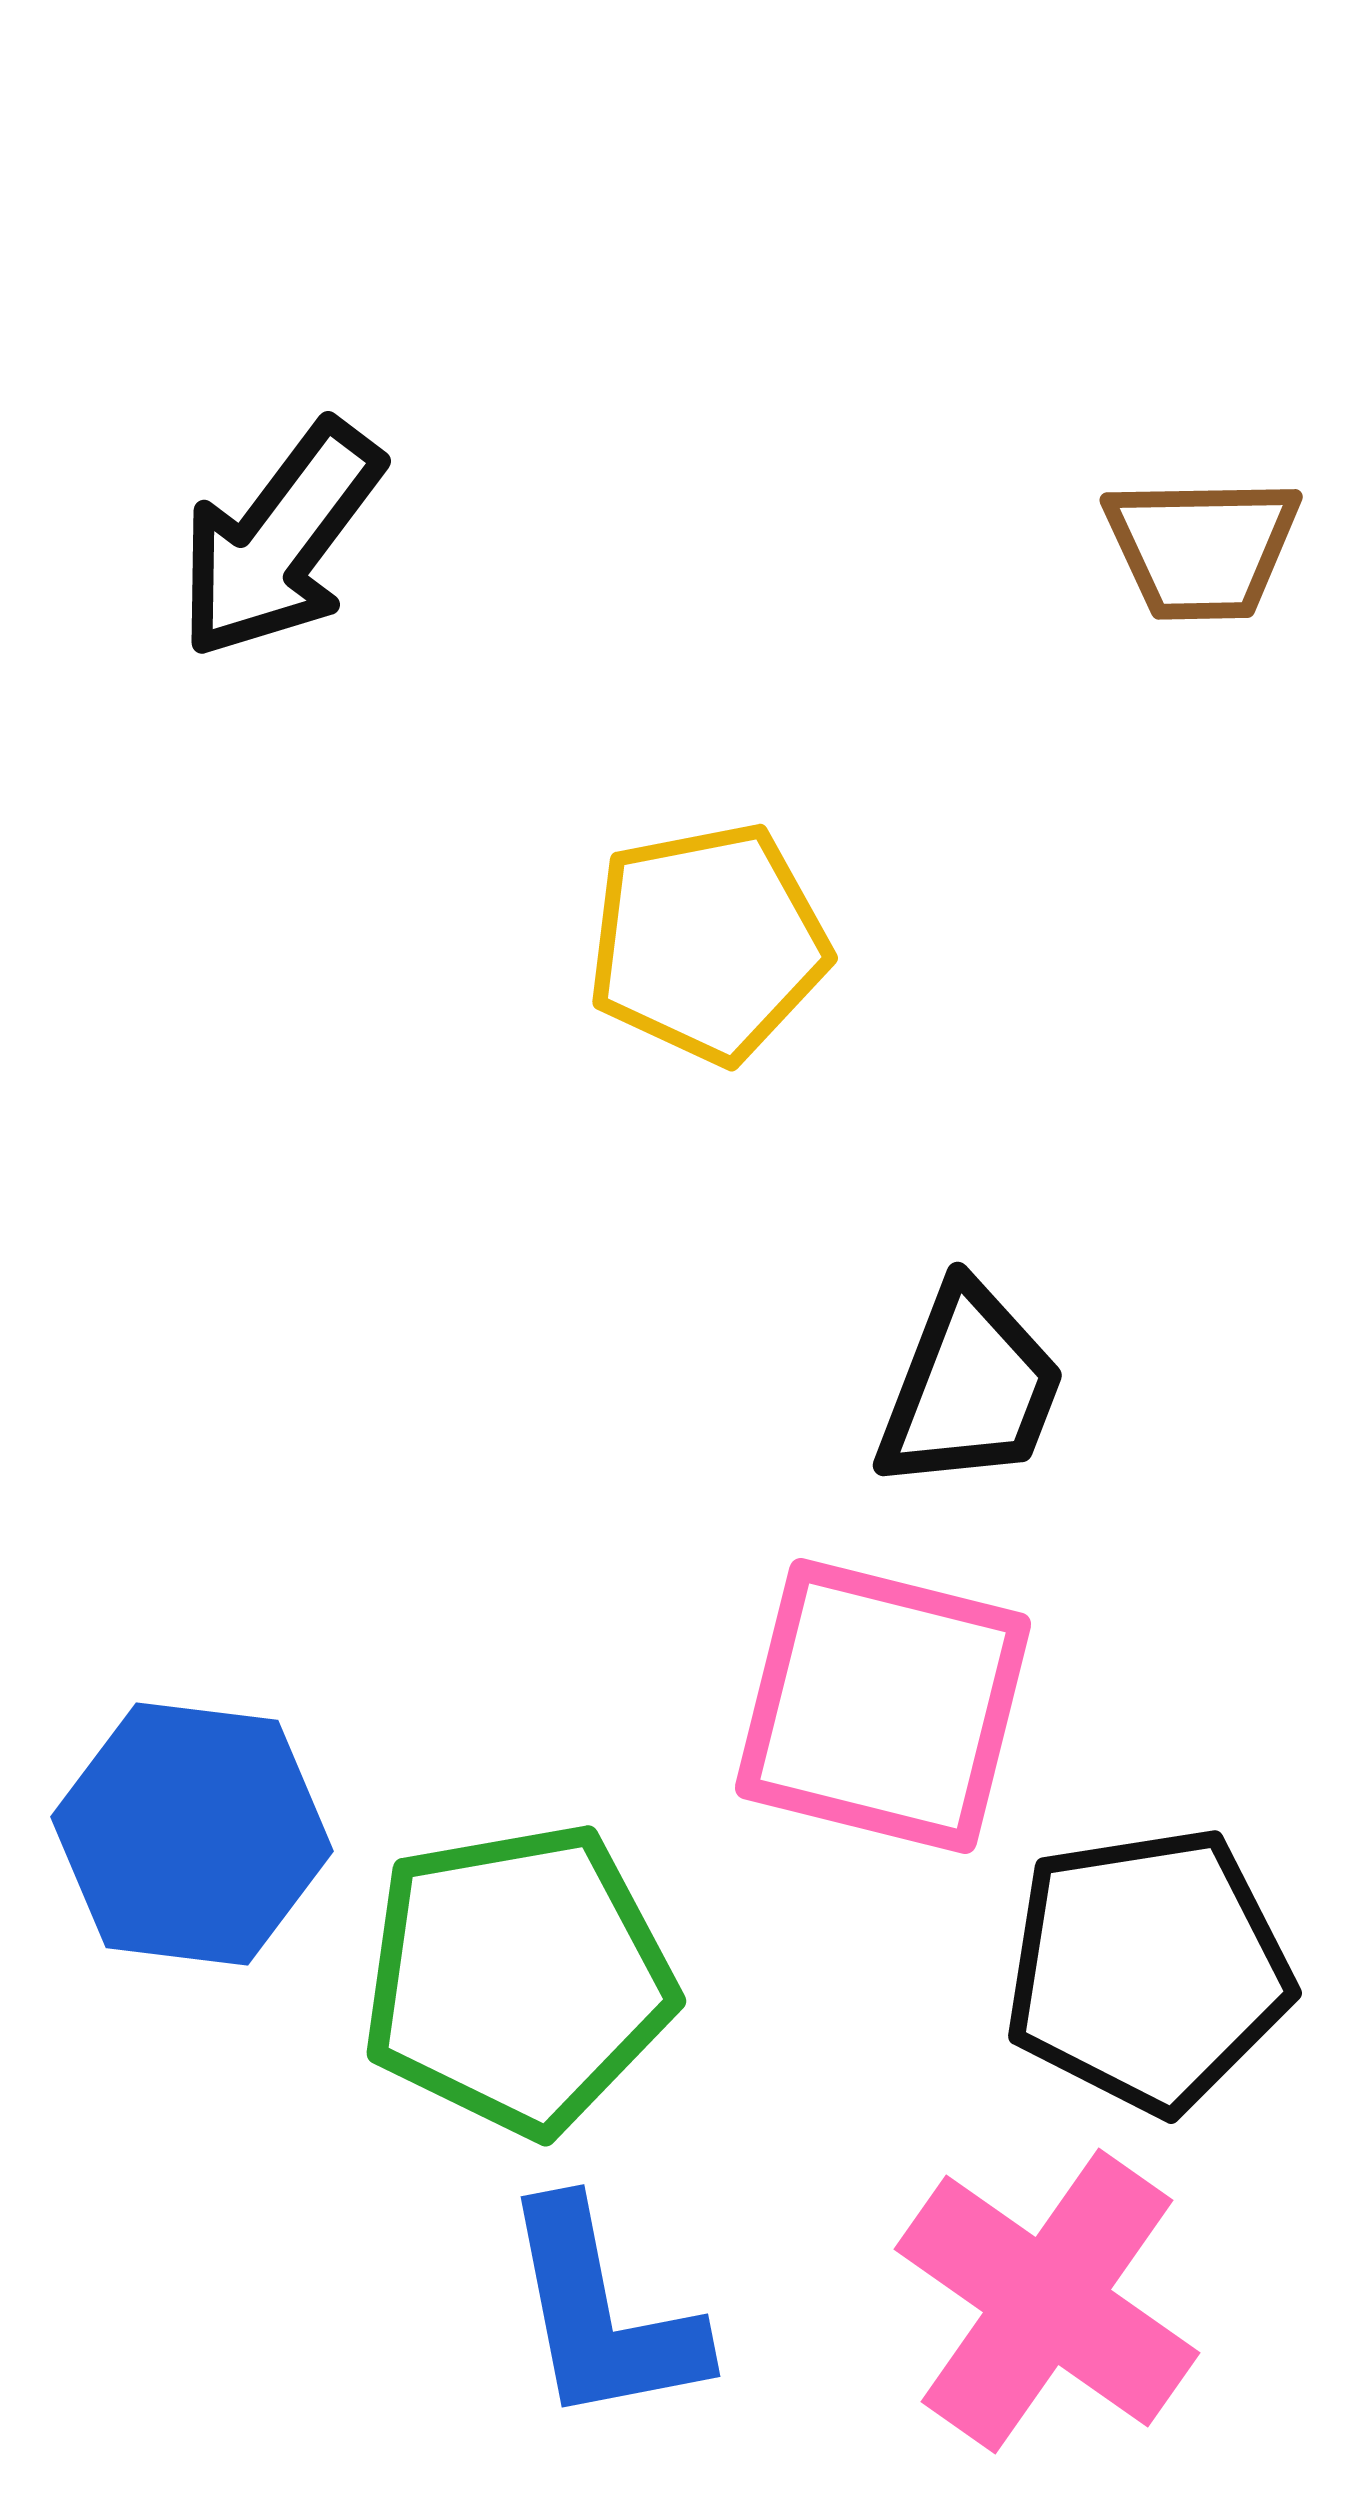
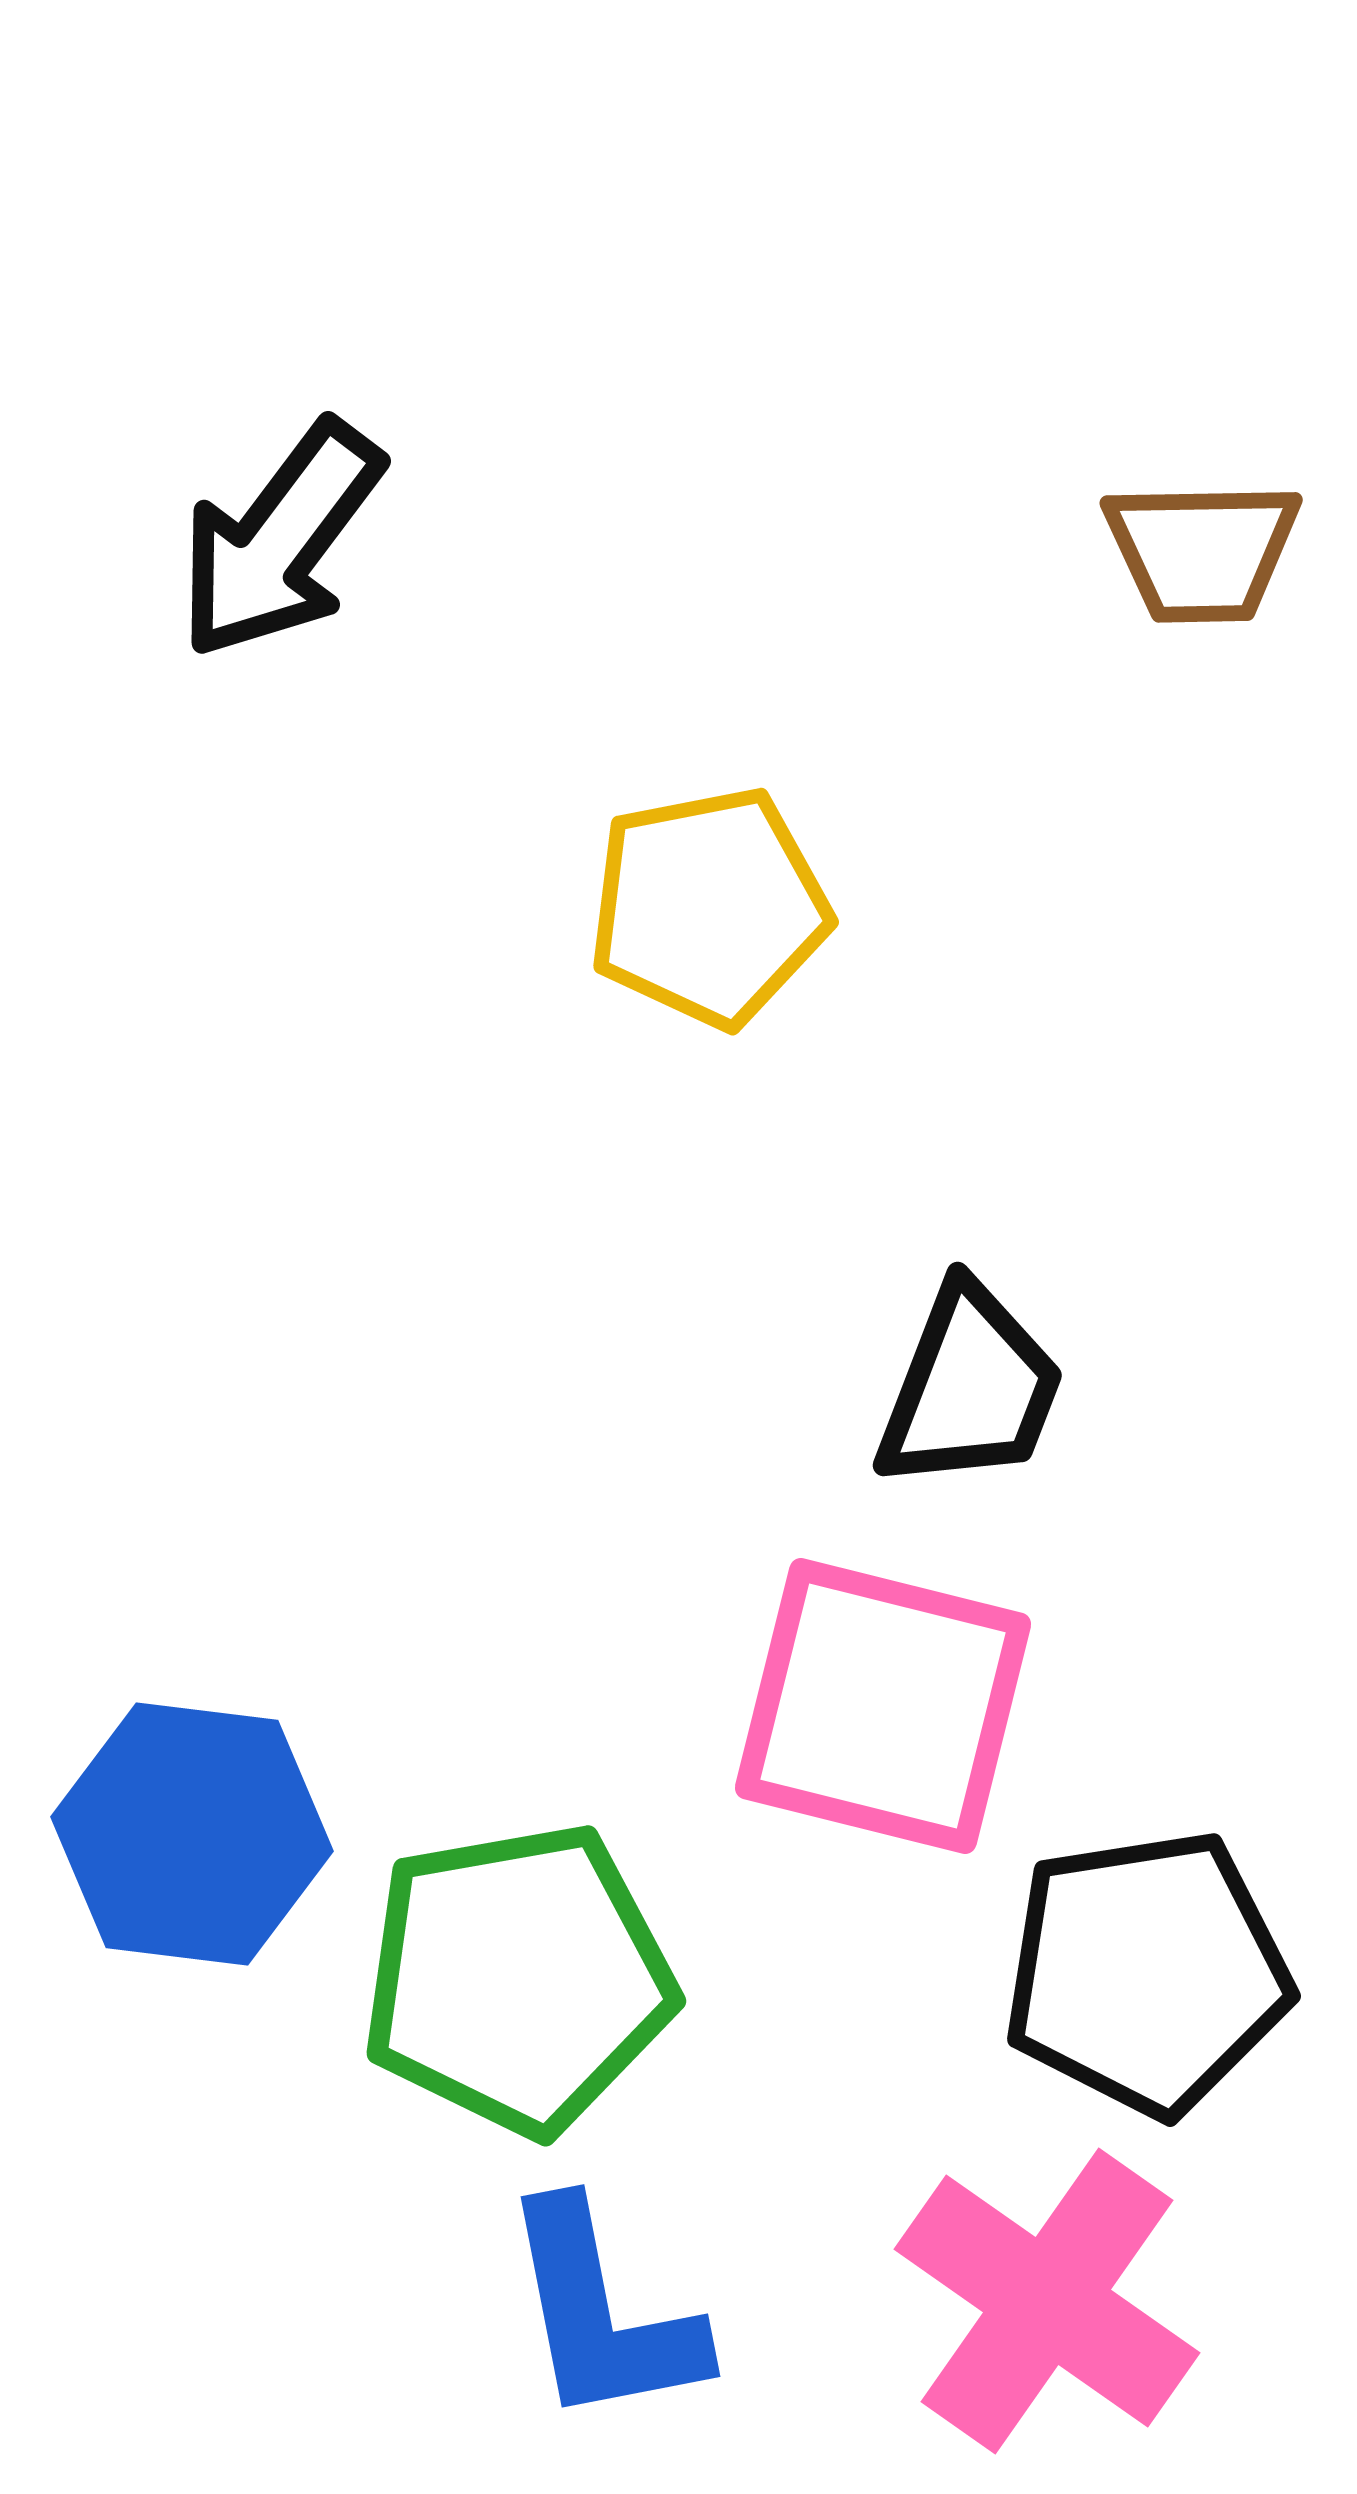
brown trapezoid: moved 3 px down
yellow pentagon: moved 1 px right, 36 px up
black pentagon: moved 1 px left, 3 px down
